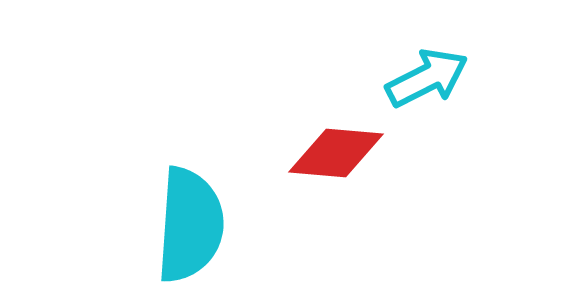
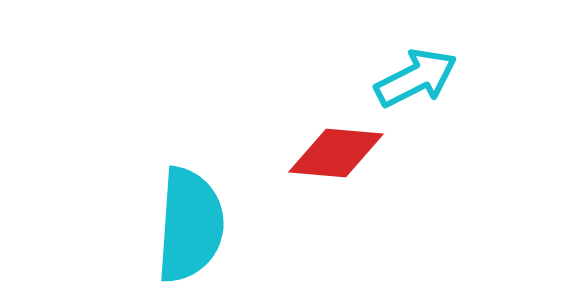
cyan arrow: moved 11 px left
